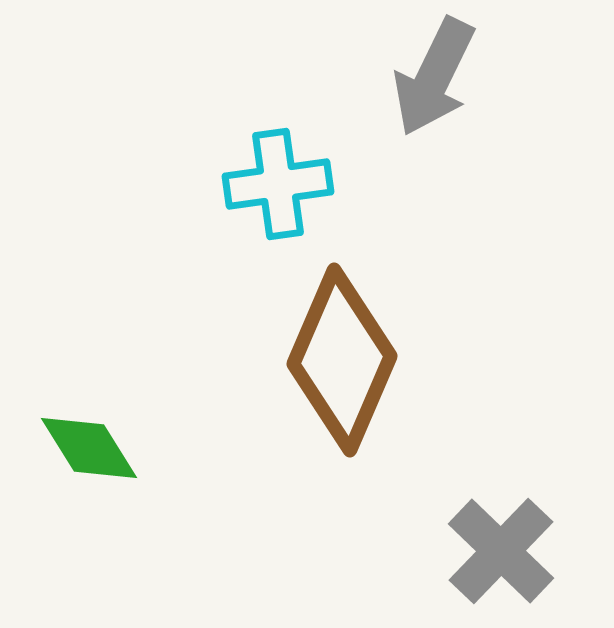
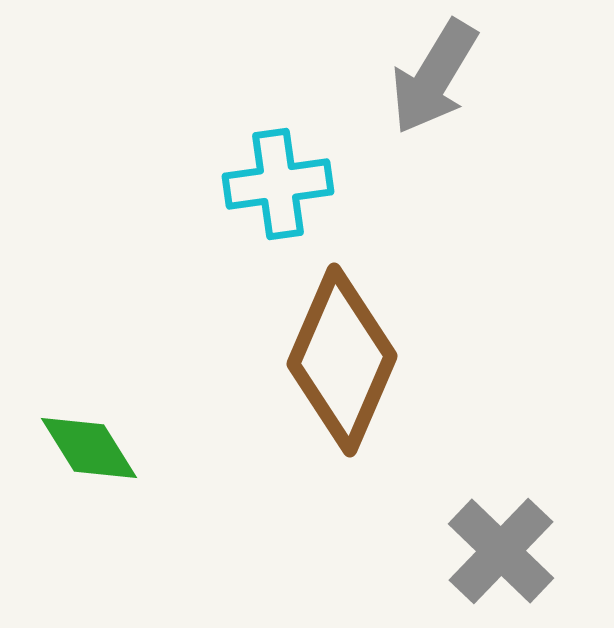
gray arrow: rotated 5 degrees clockwise
